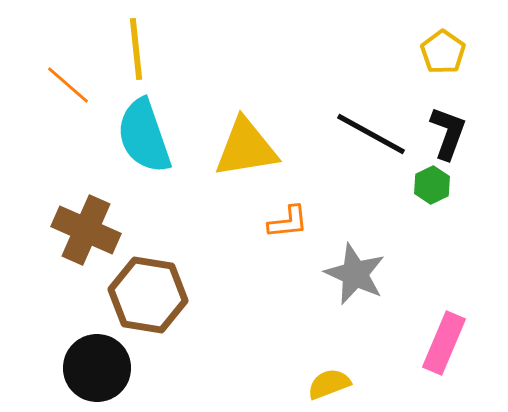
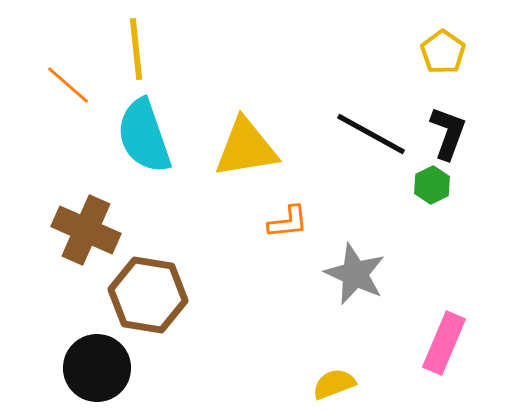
yellow semicircle: moved 5 px right
